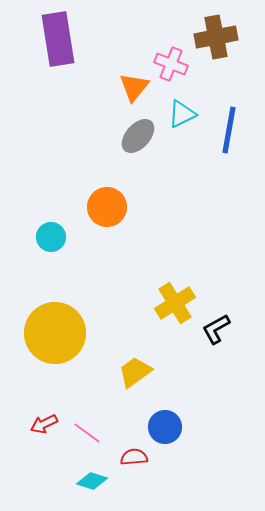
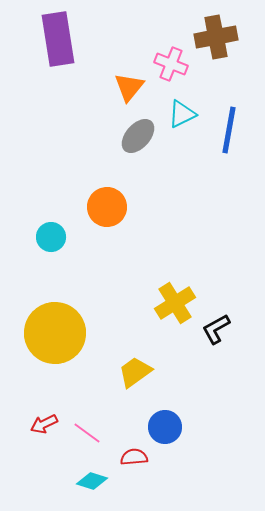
orange triangle: moved 5 px left
